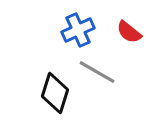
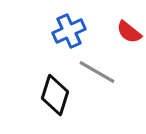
blue cross: moved 9 px left, 1 px down
black diamond: moved 2 px down
